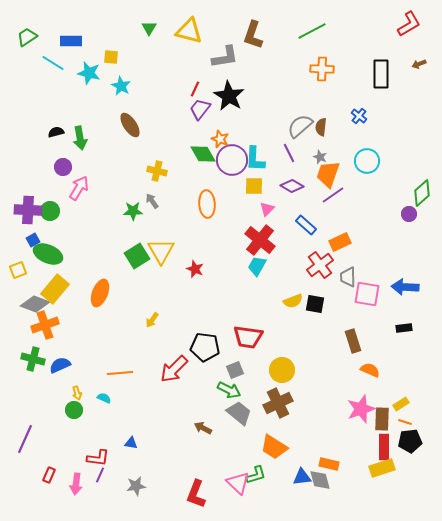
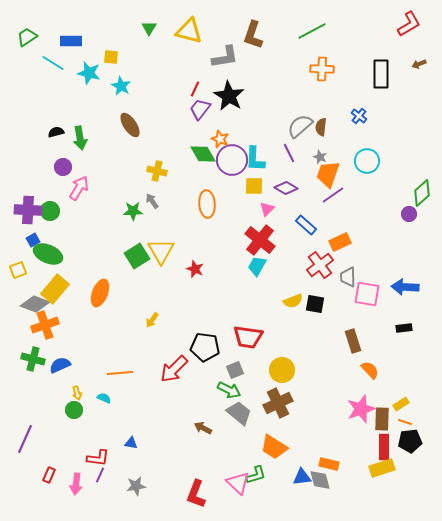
purple diamond at (292, 186): moved 6 px left, 2 px down
orange semicircle at (370, 370): rotated 24 degrees clockwise
